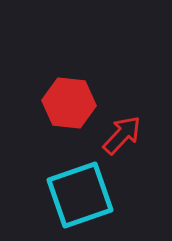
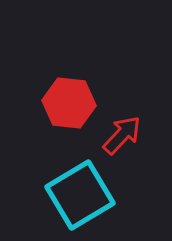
cyan square: rotated 12 degrees counterclockwise
